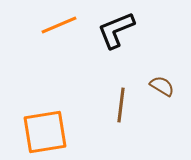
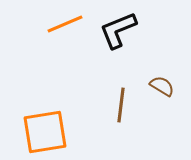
orange line: moved 6 px right, 1 px up
black L-shape: moved 2 px right
